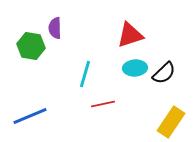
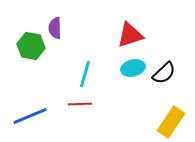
cyan ellipse: moved 2 px left; rotated 10 degrees counterclockwise
red line: moved 23 px left; rotated 10 degrees clockwise
